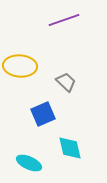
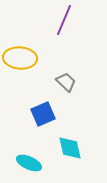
purple line: rotated 48 degrees counterclockwise
yellow ellipse: moved 8 px up
